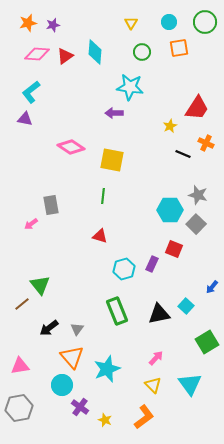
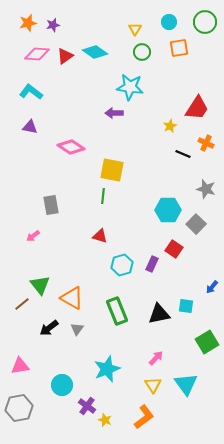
yellow triangle at (131, 23): moved 4 px right, 6 px down
cyan diamond at (95, 52): rotated 60 degrees counterclockwise
cyan L-shape at (31, 92): rotated 75 degrees clockwise
purple triangle at (25, 119): moved 5 px right, 8 px down
yellow square at (112, 160): moved 10 px down
gray star at (198, 195): moved 8 px right, 6 px up
cyan hexagon at (170, 210): moved 2 px left
pink arrow at (31, 224): moved 2 px right, 12 px down
red square at (174, 249): rotated 12 degrees clockwise
cyan hexagon at (124, 269): moved 2 px left, 4 px up
cyan square at (186, 306): rotated 35 degrees counterclockwise
orange triangle at (72, 357): moved 59 px up; rotated 20 degrees counterclockwise
cyan triangle at (190, 384): moved 4 px left
yellow triangle at (153, 385): rotated 12 degrees clockwise
purple cross at (80, 407): moved 7 px right, 1 px up
